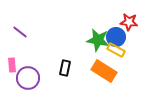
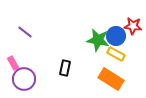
red star: moved 4 px right, 4 px down
purple line: moved 5 px right
blue circle: moved 1 px up
yellow rectangle: moved 4 px down
pink rectangle: moved 1 px right, 2 px up; rotated 24 degrees counterclockwise
orange rectangle: moved 7 px right, 8 px down
purple circle: moved 4 px left, 1 px down
